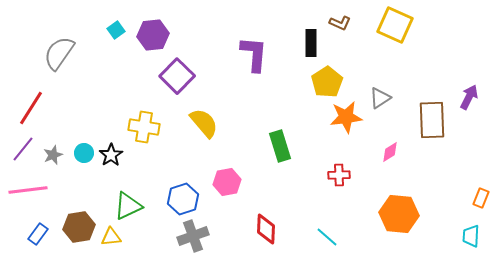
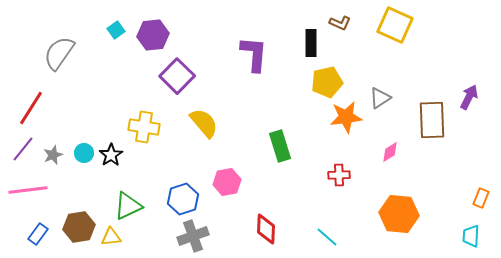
yellow pentagon: rotated 20 degrees clockwise
